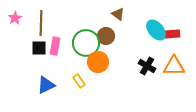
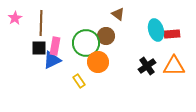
cyan ellipse: rotated 25 degrees clockwise
black cross: rotated 24 degrees clockwise
blue triangle: moved 6 px right, 25 px up
